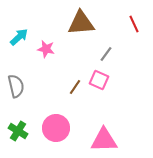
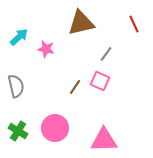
brown triangle: rotated 8 degrees counterclockwise
pink square: moved 1 px right, 1 px down
pink circle: moved 1 px left
